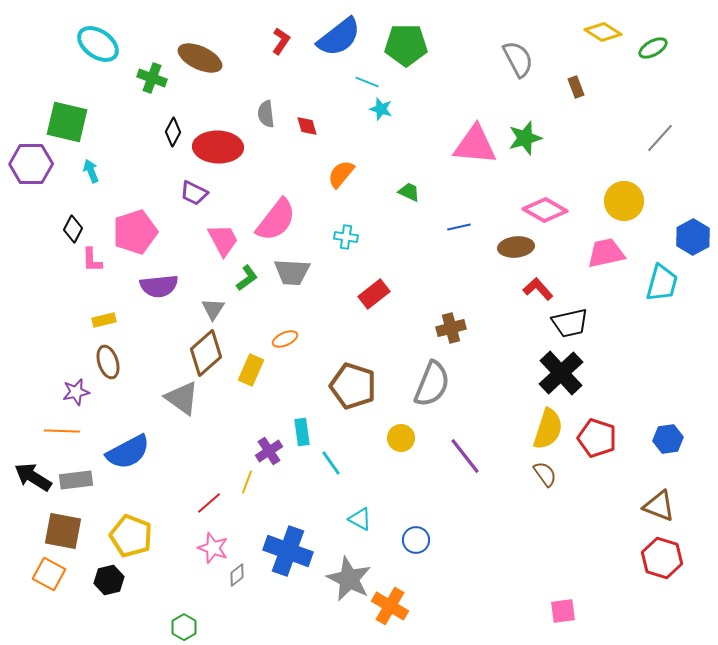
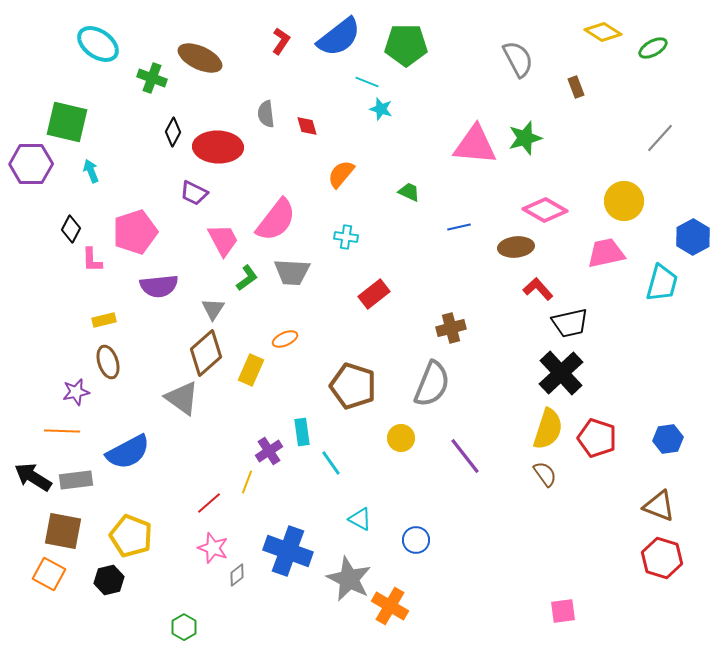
black diamond at (73, 229): moved 2 px left
